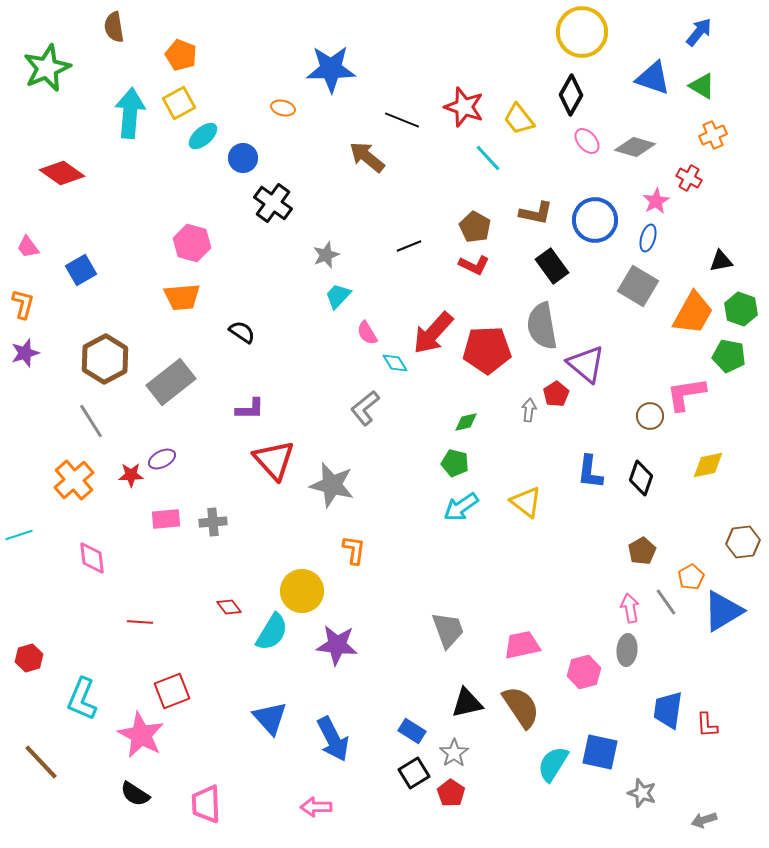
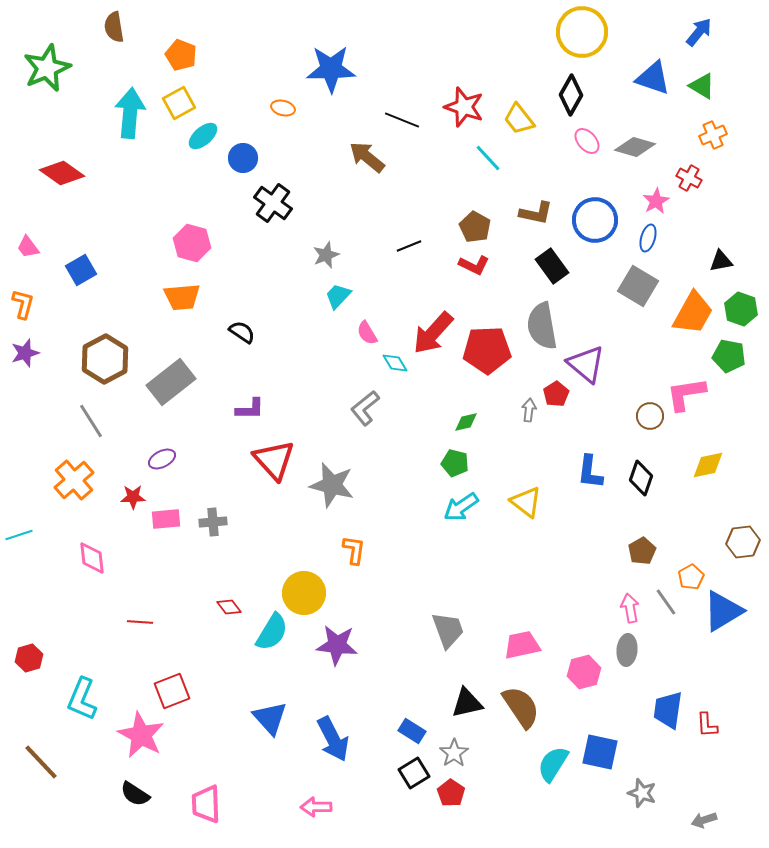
red star at (131, 475): moved 2 px right, 22 px down
yellow circle at (302, 591): moved 2 px right, 2 px down
